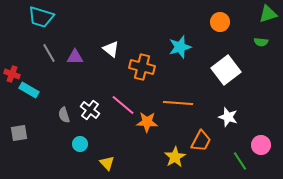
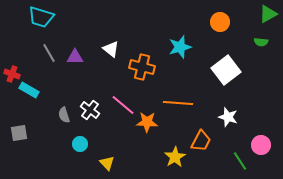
green triangle: rotated 12 degrees counterclockwise
